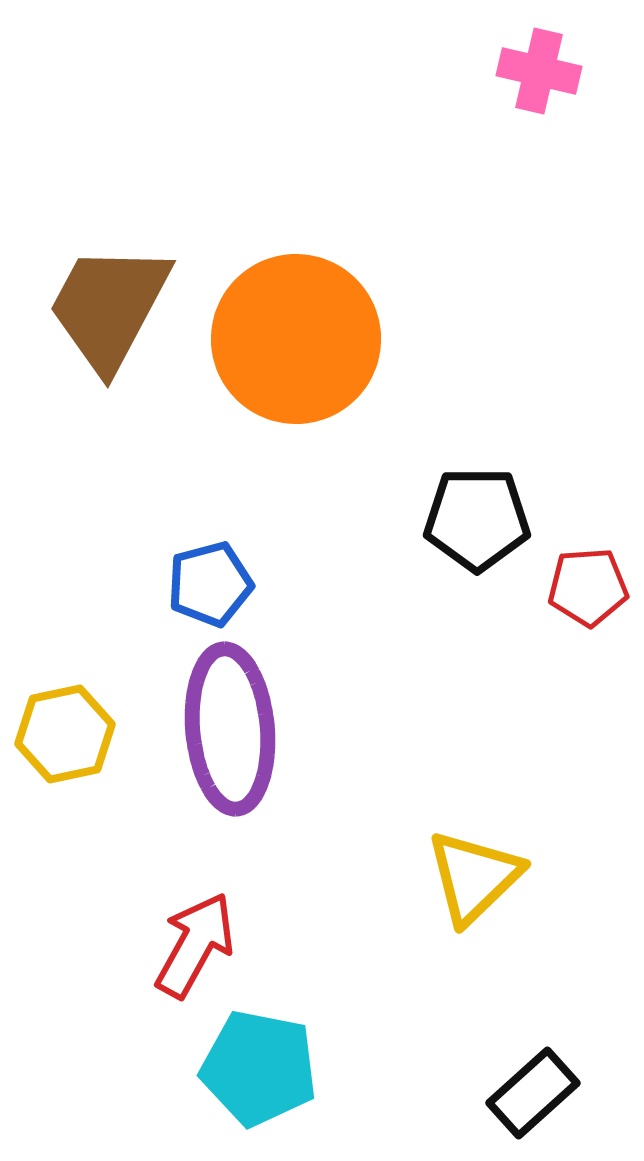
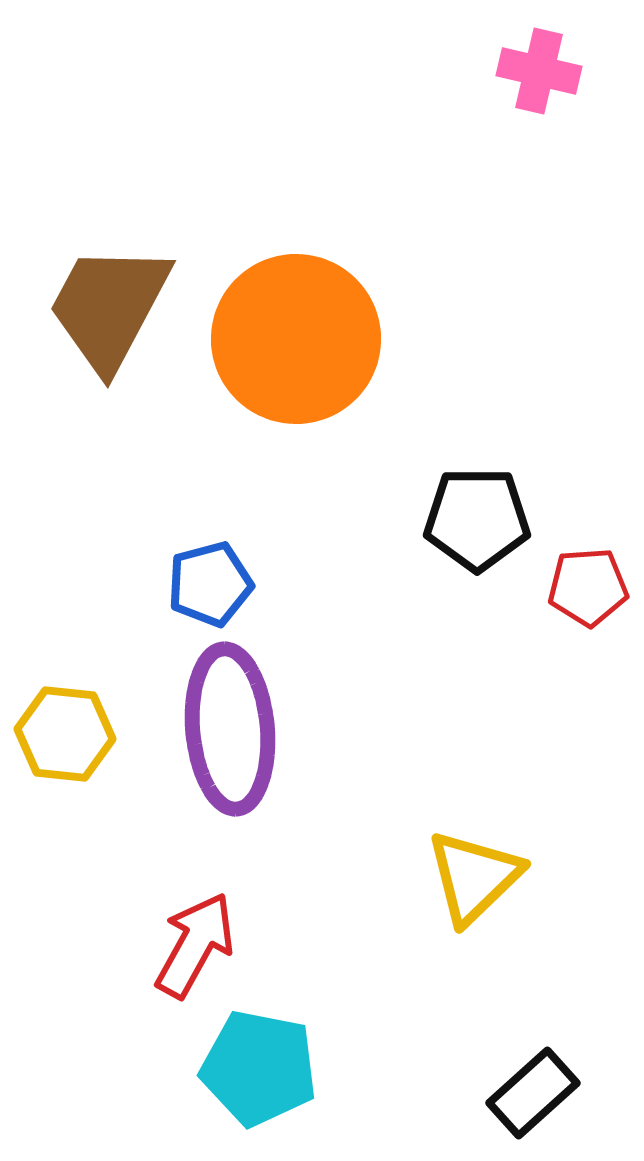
yellow hexagon: rotated 18 degrees clockwise
